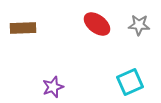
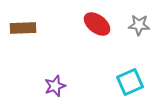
purple star: moved 2 px right, 1 px up
